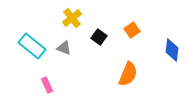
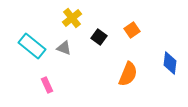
blue diamond: moved 2 px left, 13 px down
